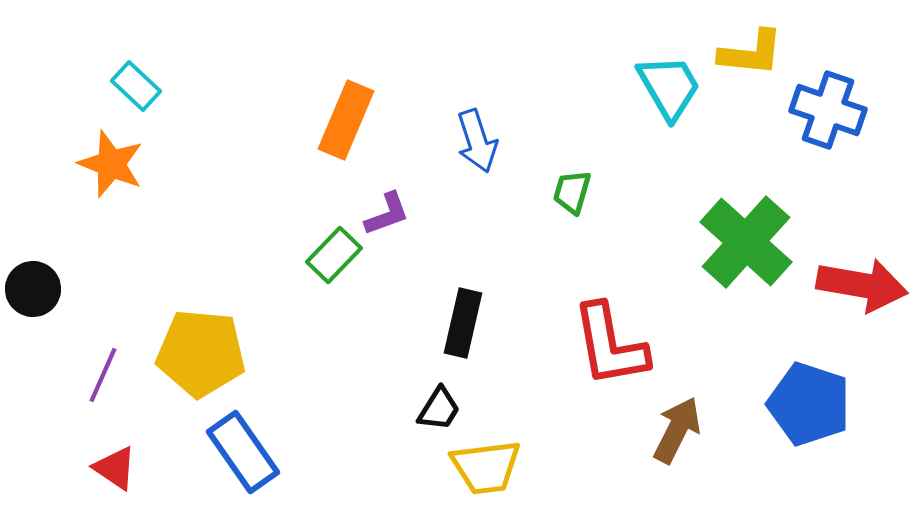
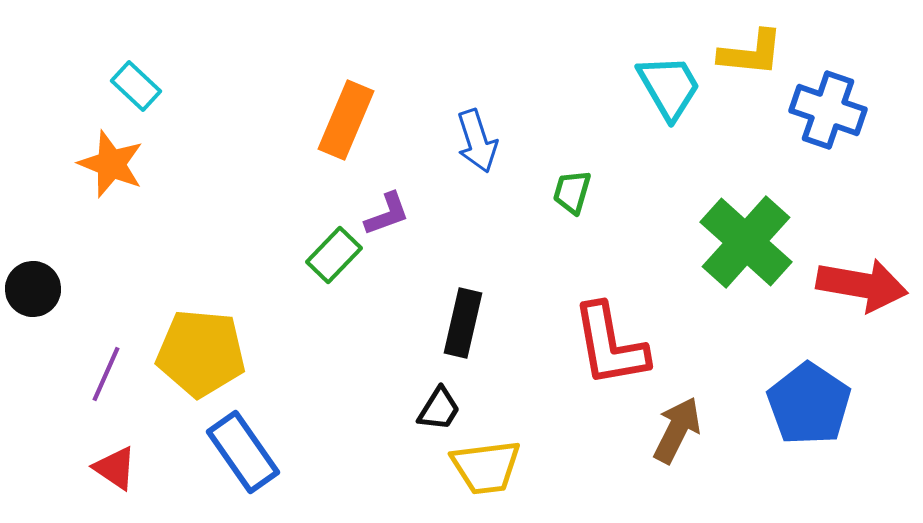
purple line: moved 3 px right, 1 px up
blue pentagon: rotated 16 degrees clockwise
